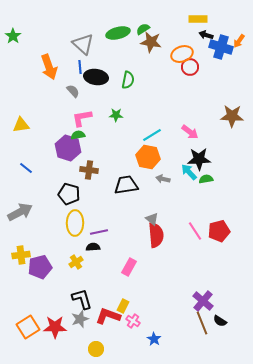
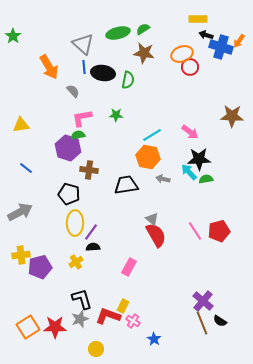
brown star at (151, 42): moved 7 px left, 11 px down
orange arrow at (49, 67): rotated 10 degrees counterclockwise
blue line at (80, 67): moved 4 px right
black ellipse at (96, 77): moved 7 px right, 4 px up
purple line at (99, 232): moved 8 px left; rotated 42 degrees counterclockwise
red semicircle at (156, 235): rotated 25 degrees counterclockwise
